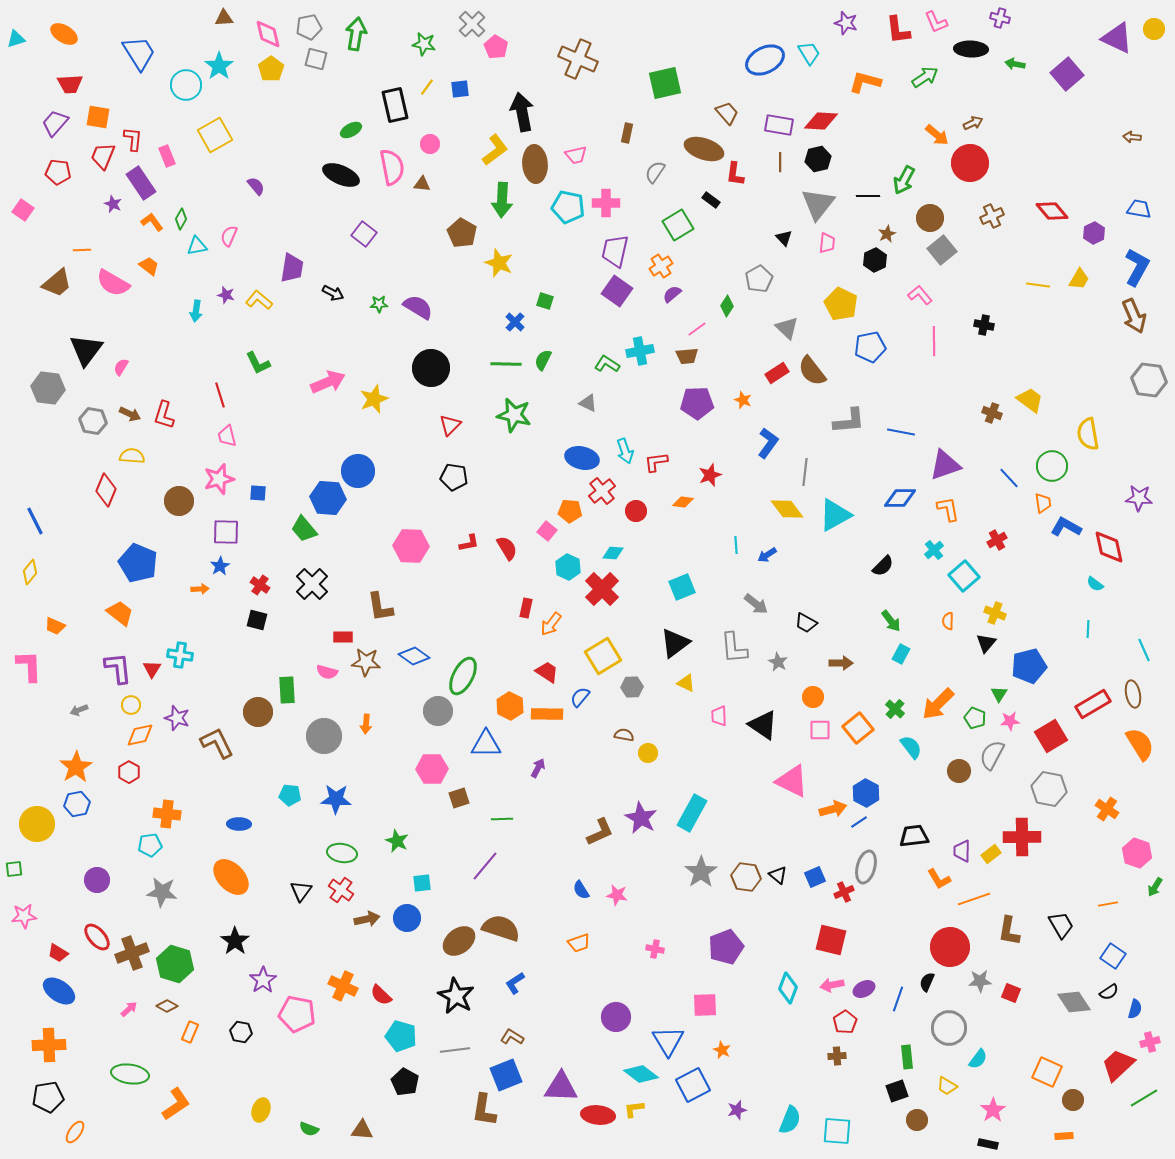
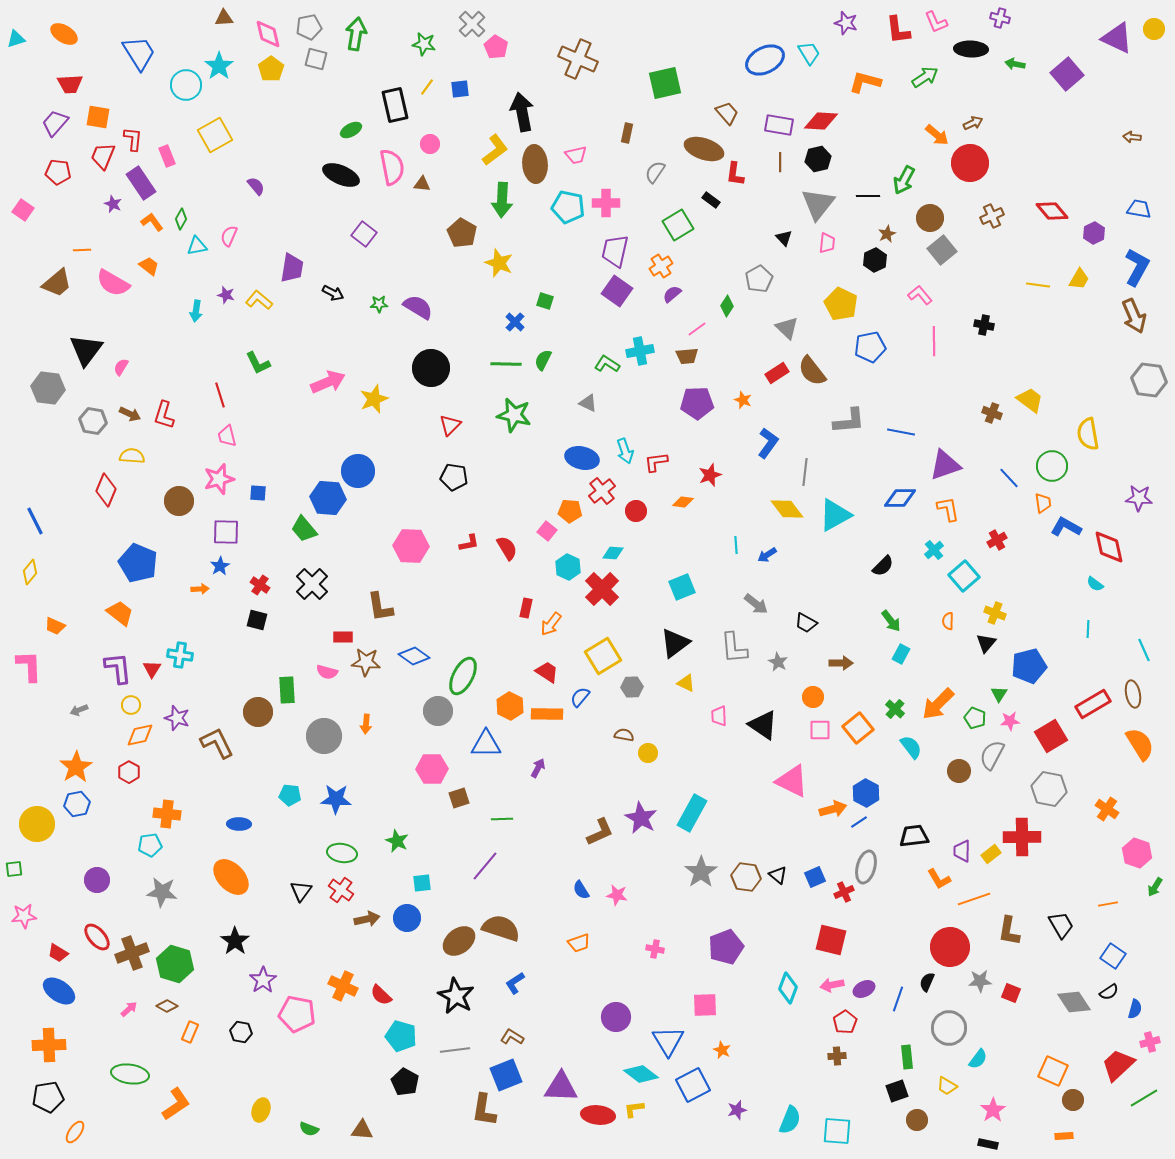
orange square at (1047, 1072): moved 6 px right, 1 px up
